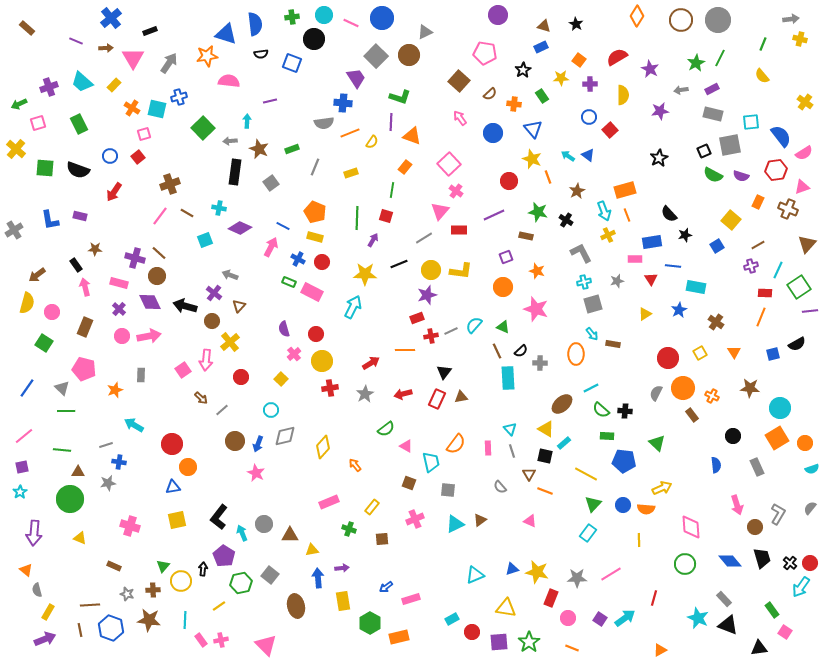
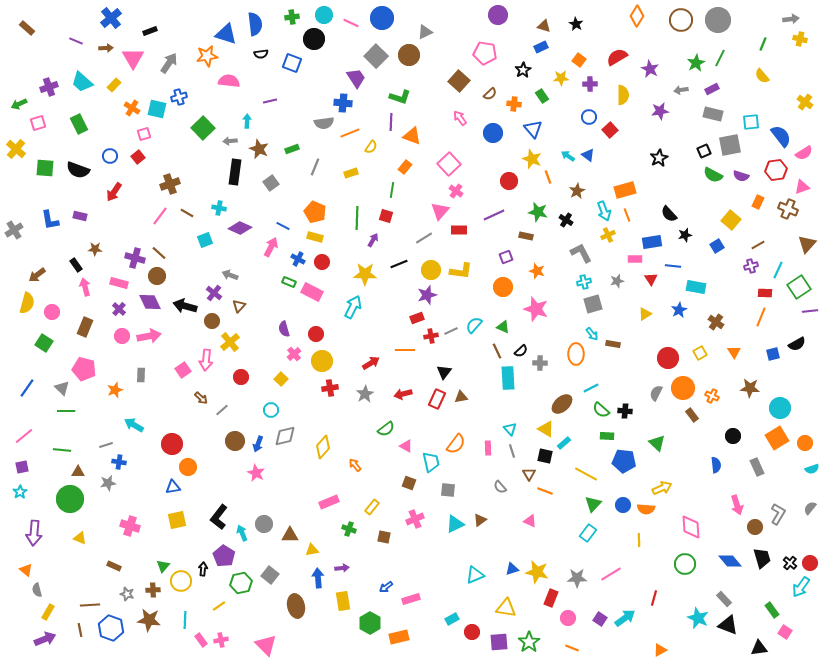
yellow semicircle at (372, 142): moved 1 px left, 5 px down
brown square at (382, 539): moved 2 px right, 2 px up; rotated 16 degrees clockwise
